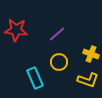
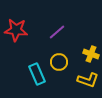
purple line: moved 2 px up
cyan rectangle: moved 2 px right, 4 px up
